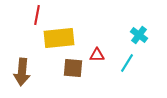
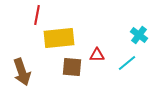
cyan line: rotated 18 degrees clockwise
brown square: moved 1 px left, 1 px up
brown arrow: rotated 24 degrees counterclockwise
